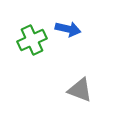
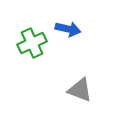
green cross: moved 3 px down
